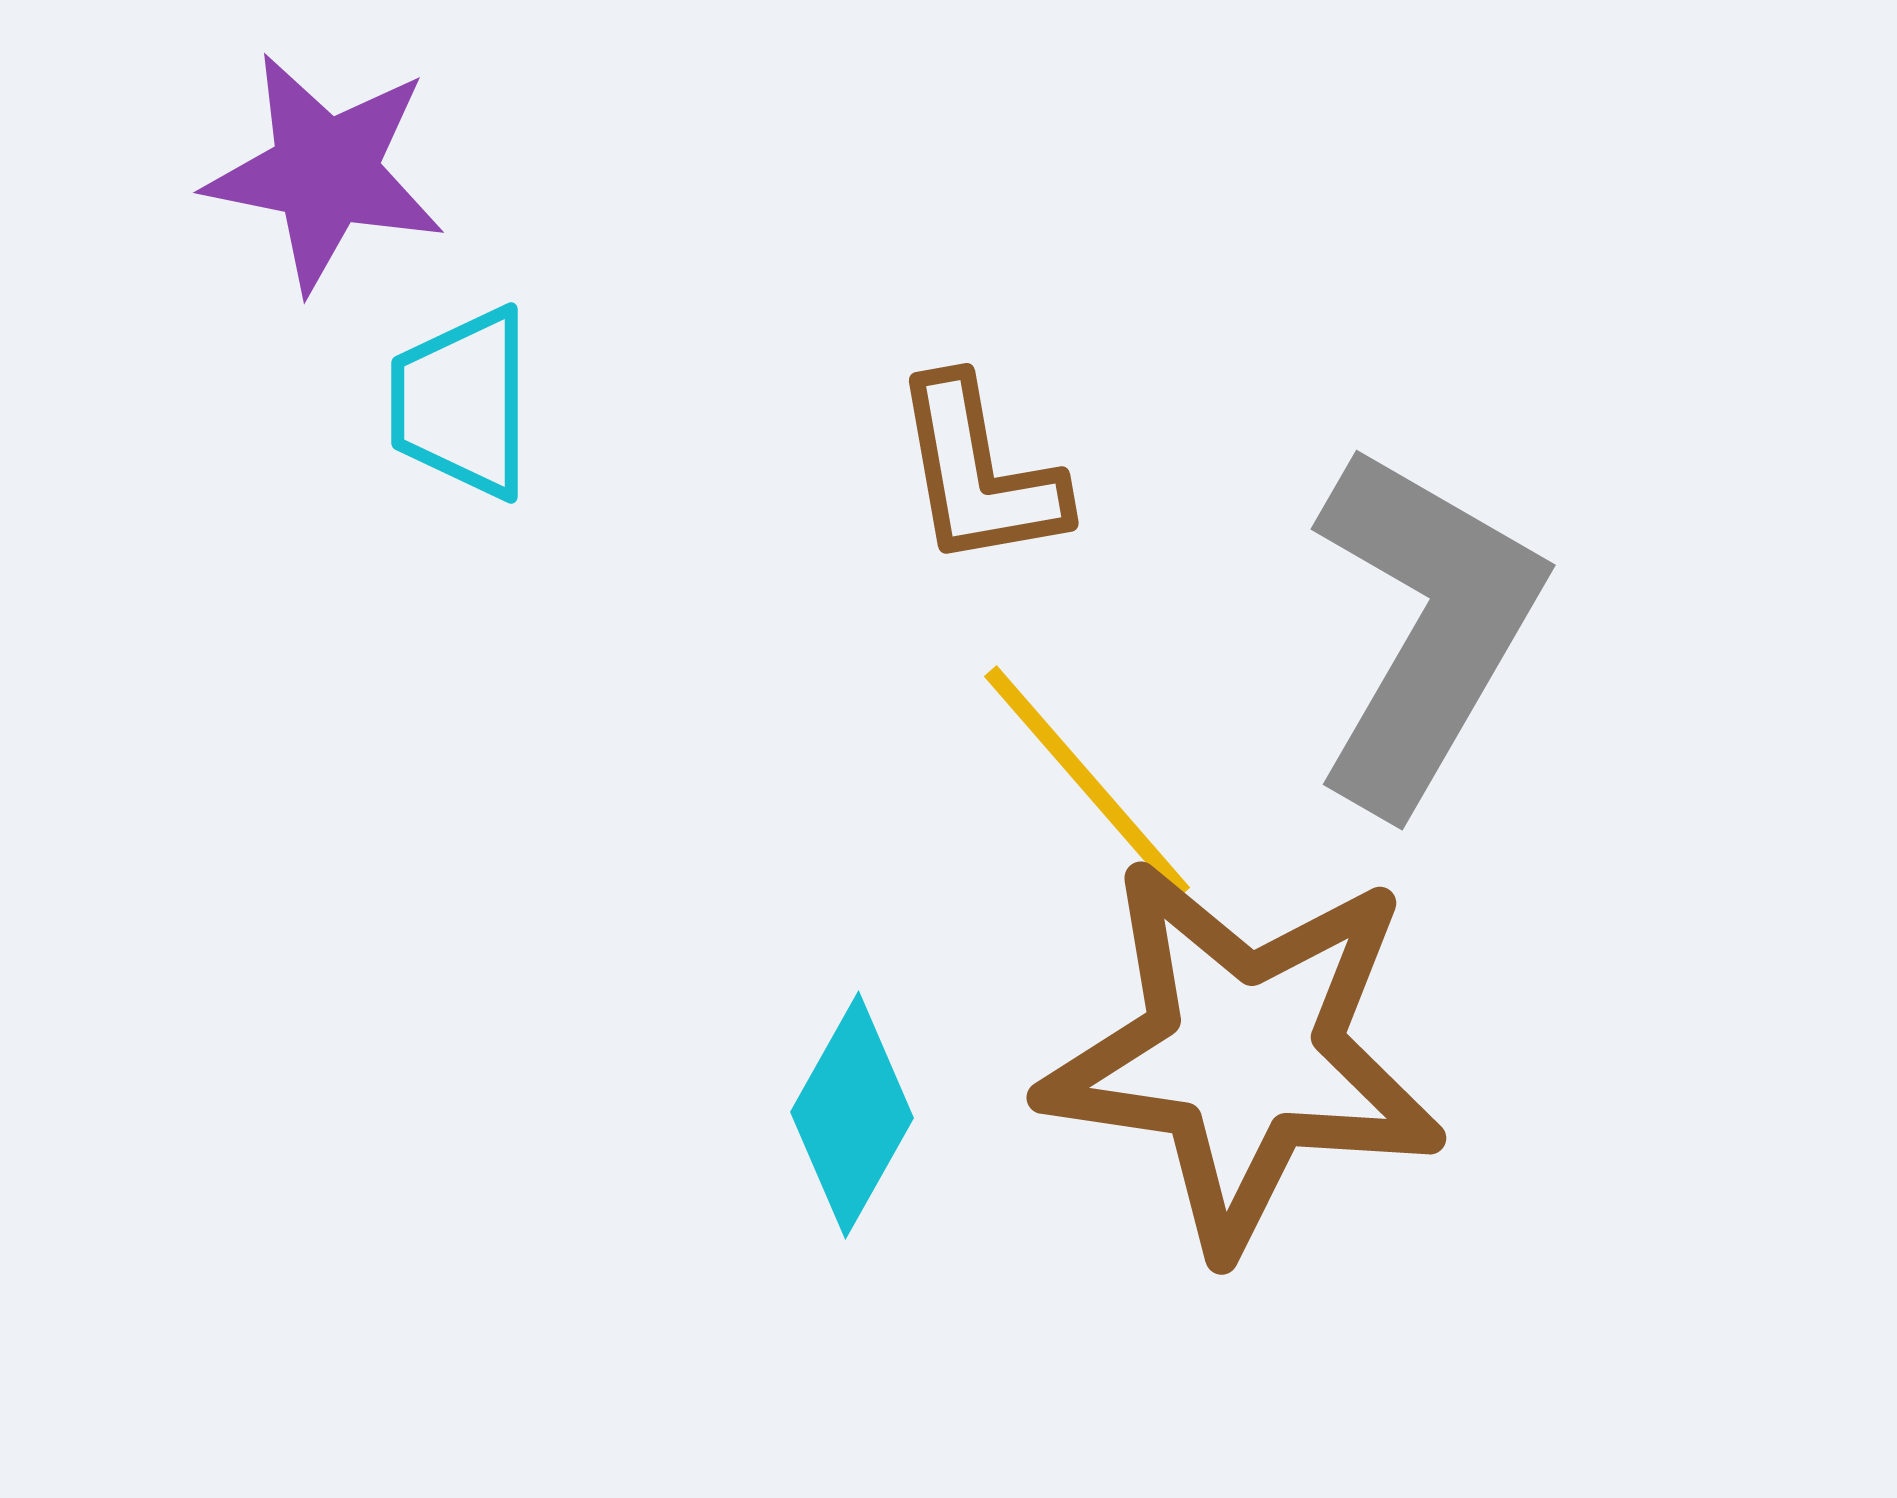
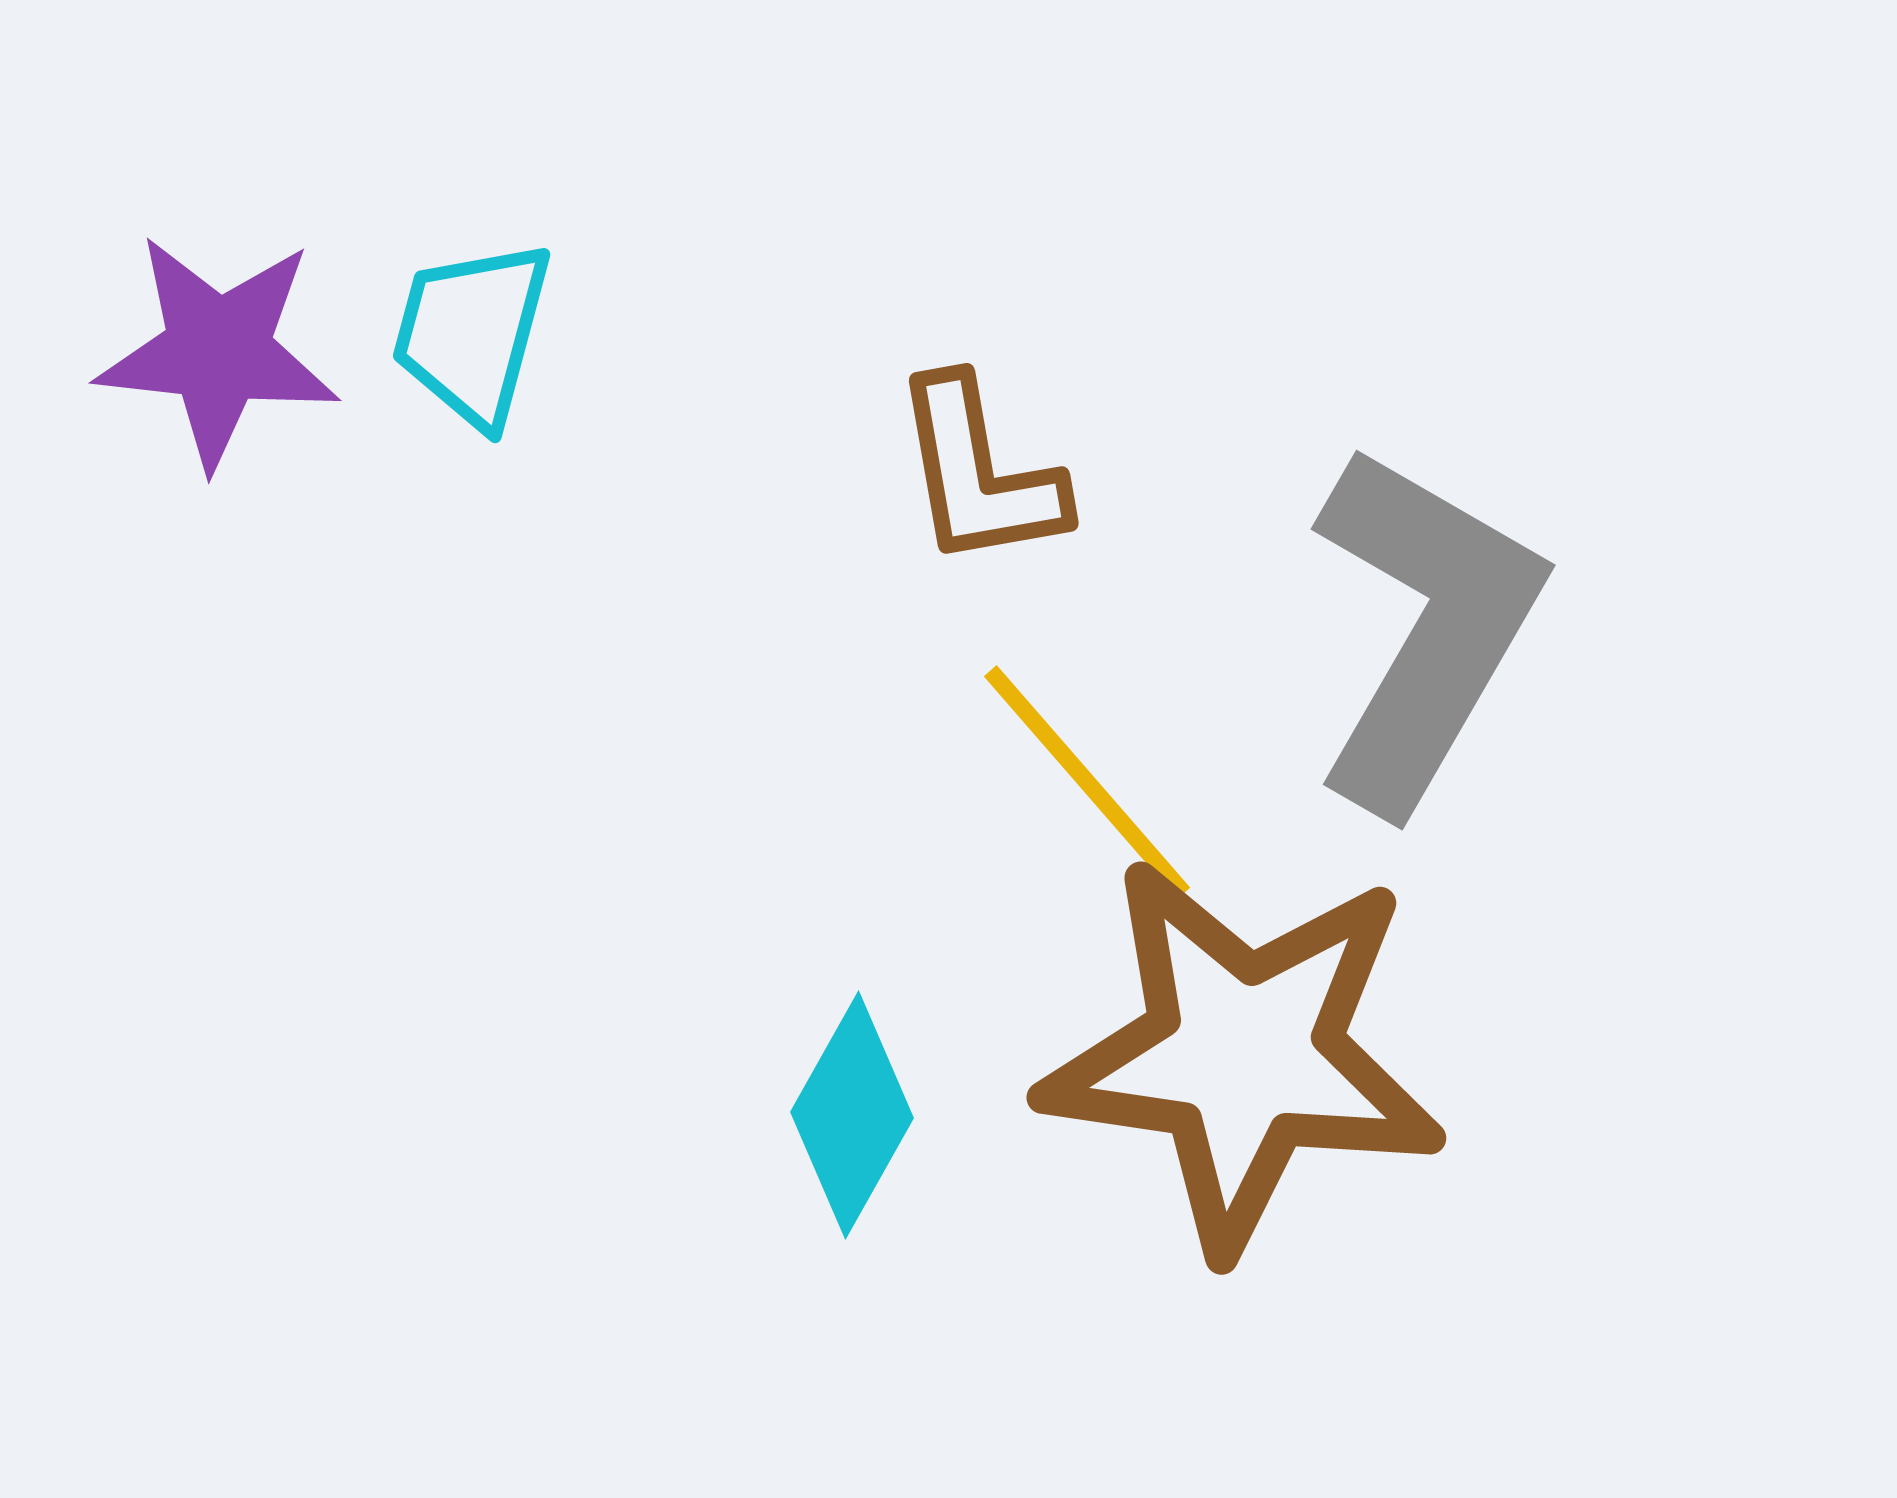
purple star: moved 107 px left, 179 px down; rotated 5 degrees counterclockwise
cyan trapezoid: moved 10 px right, 70 px up; rotated 15 degrees clockwise
